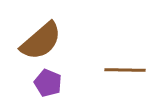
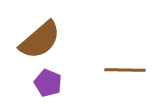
brown semicircle: moved 1 px left, 1 px up
